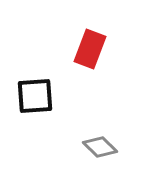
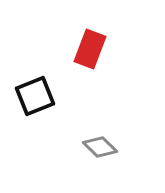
black square: rotated 18 degrees counterclockwise
